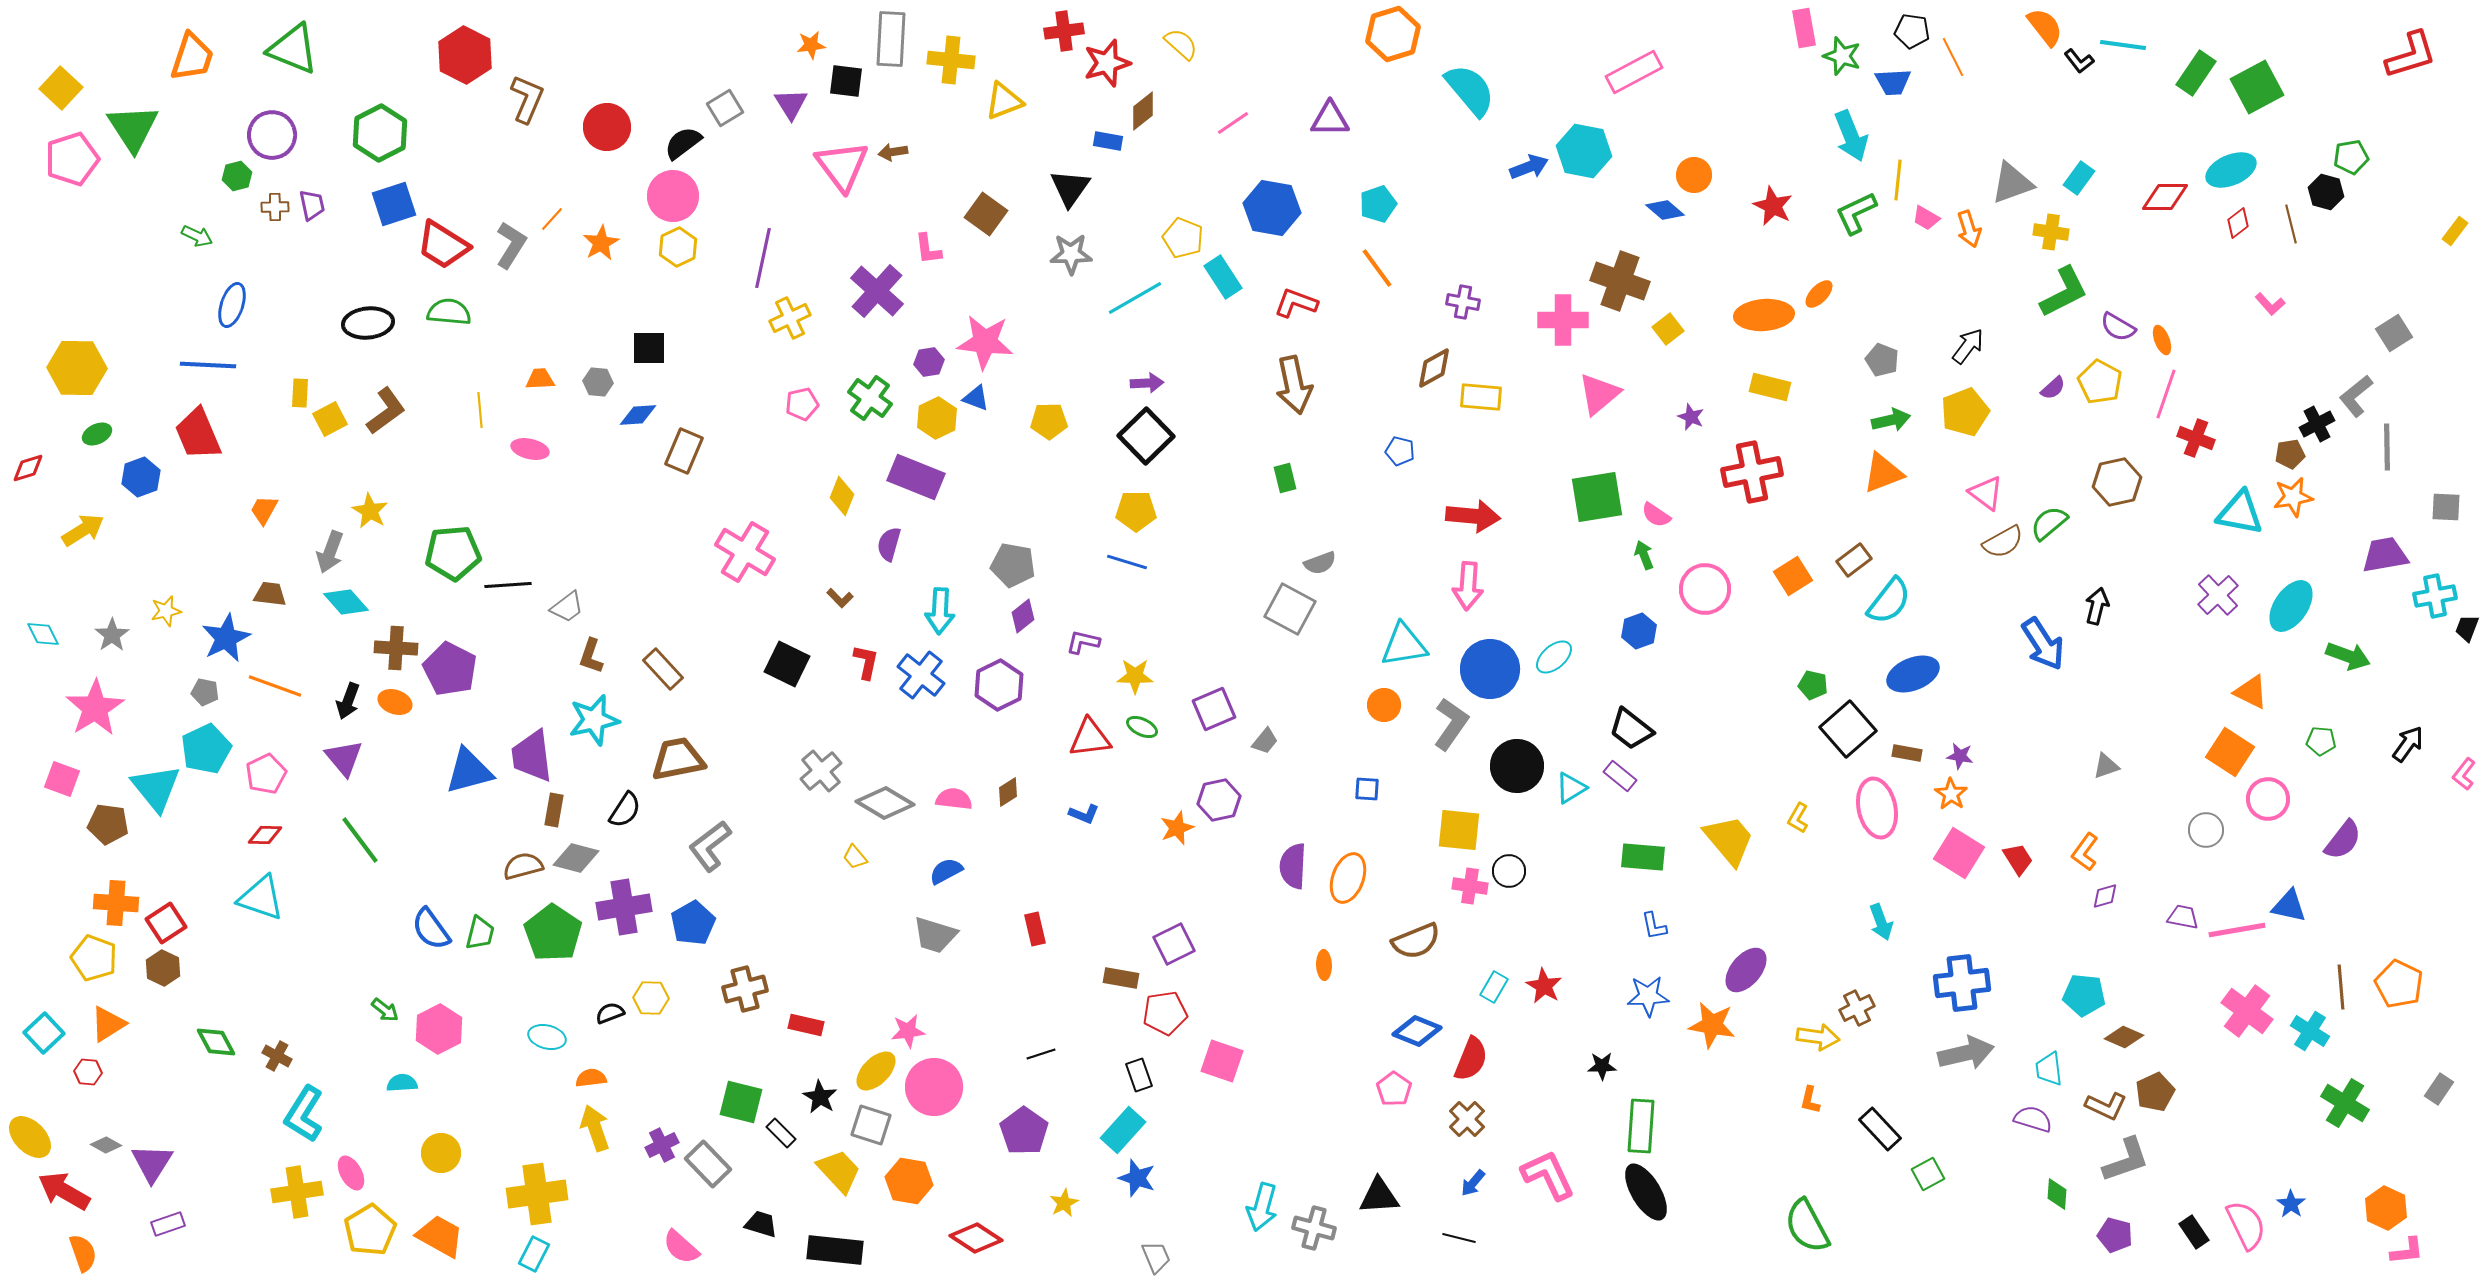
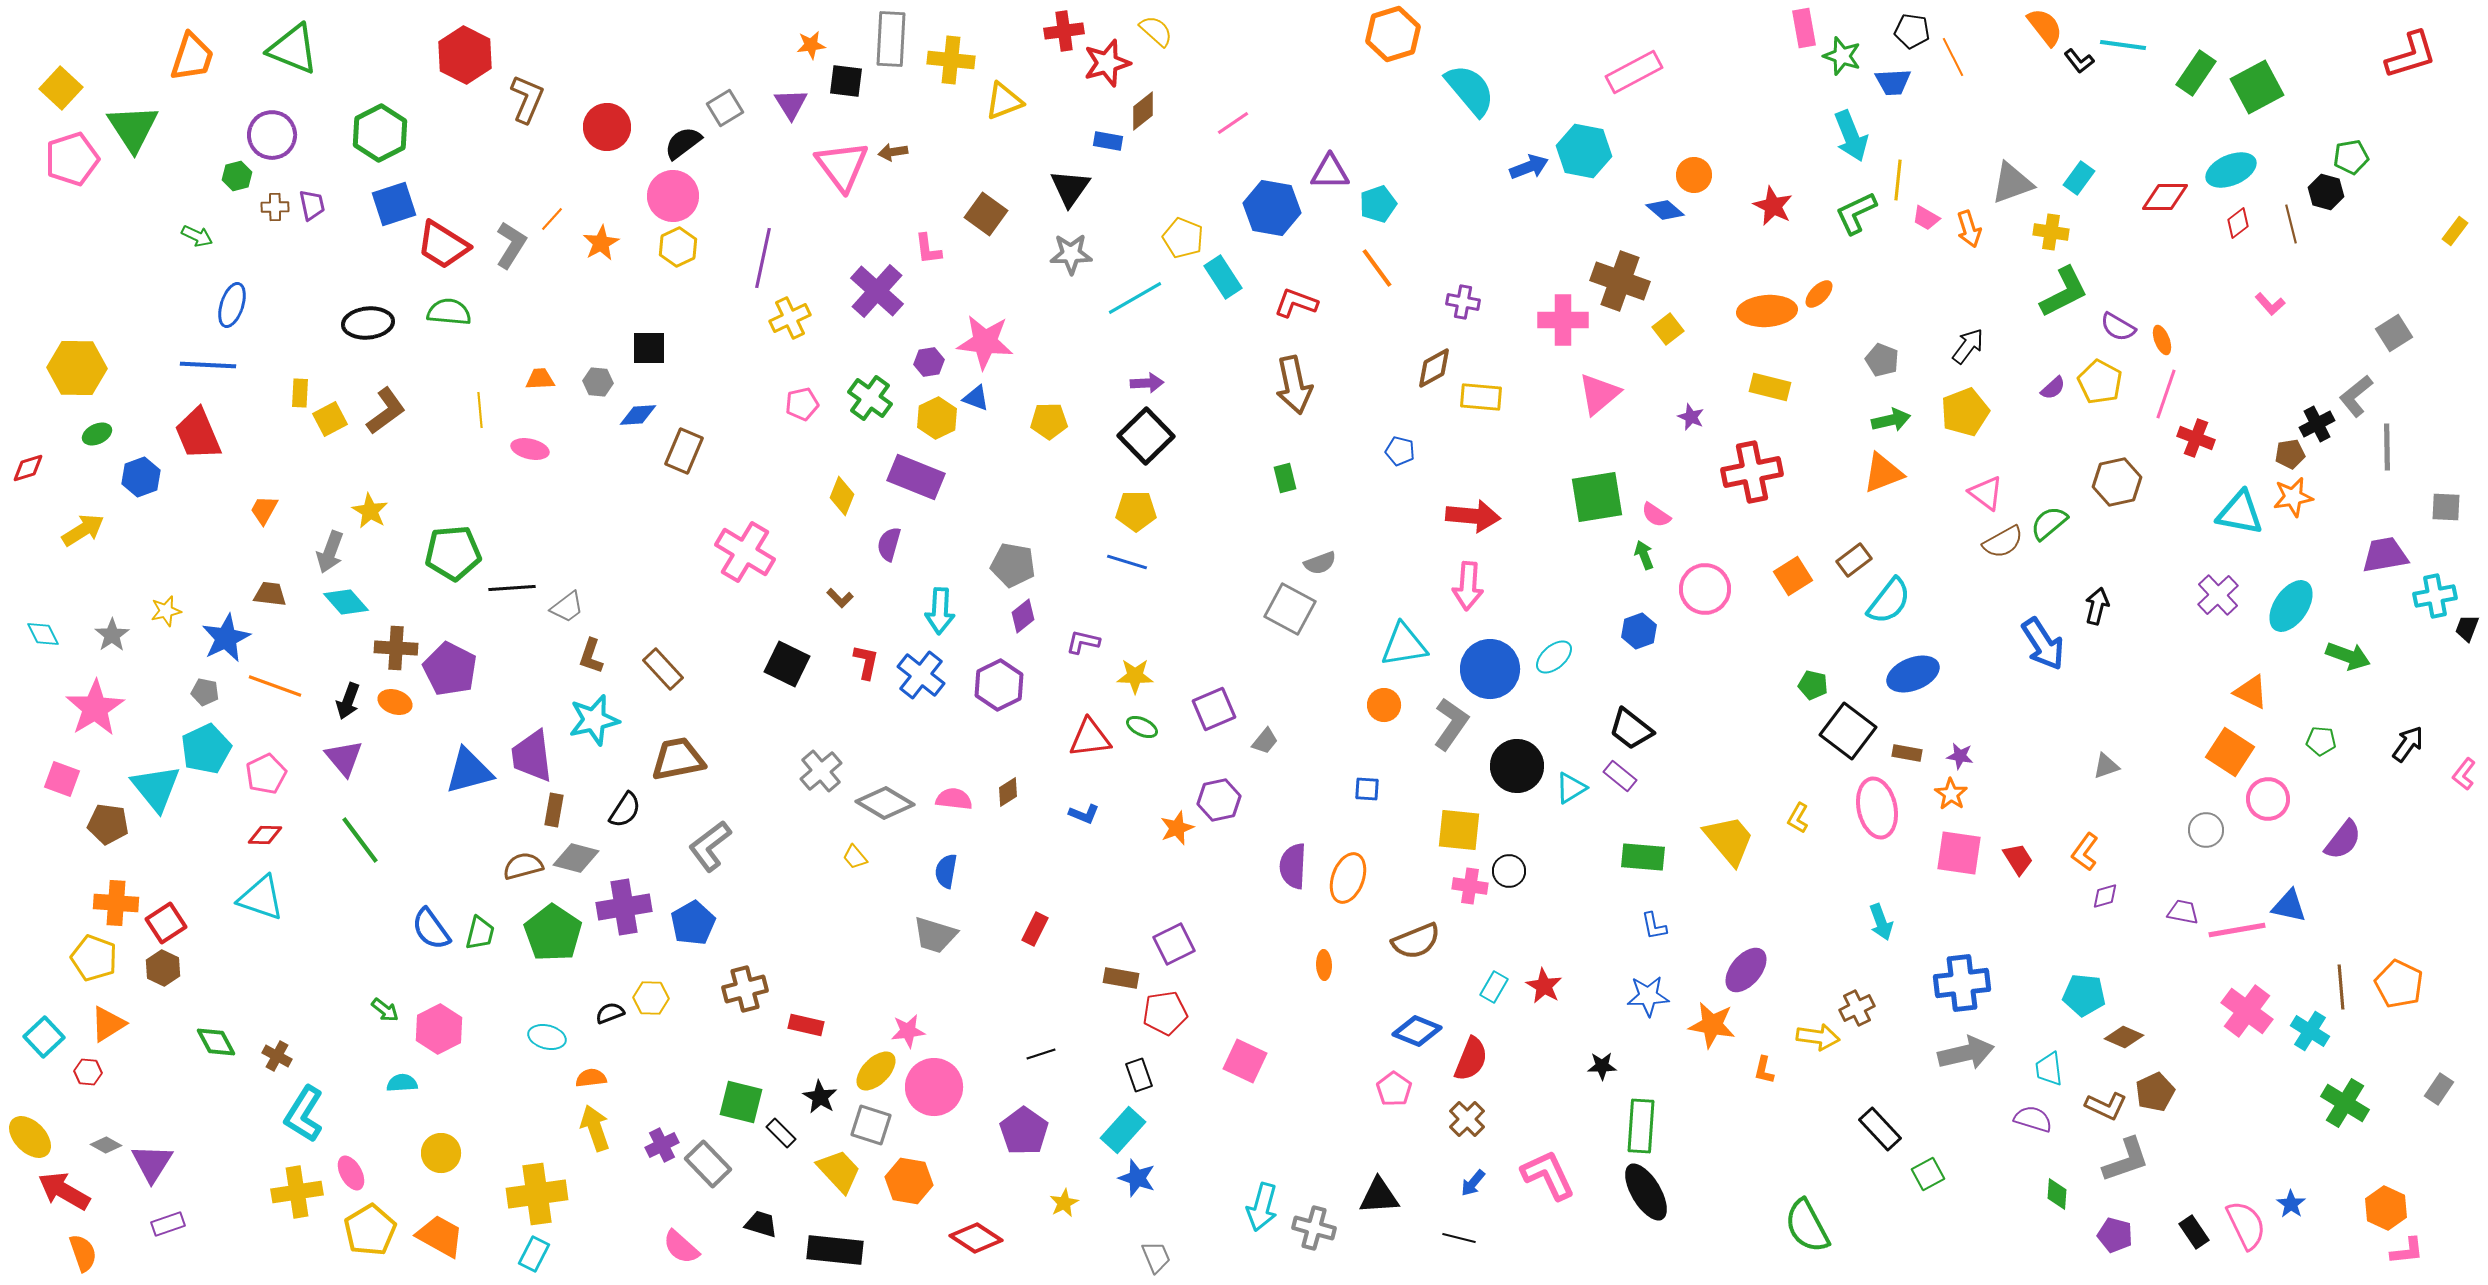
yellow semicircle at (1181, 44): moved 25 px left, 13 px up
purple triangle at (1330, 119): moved 53 px down
orange ellipse at (1764, 315): moved 3 px right, 4 px up
black line at (508, 585): moved 4 px right, 3 px down
black square at (1848, 729): moved 2 px down; rotated 12 degrees counterclockwise
pink square at (1959, 853): rotated 24 degrees counterclockwise
blue semicircle at (946, 871): rotated 52 degrees counterclockwise
purple trapezoid at (2183, 917): moved 5 px up
red rectangle at (1035, 929): rotated 40 degrees clockwise
cyan square at (44, 1033): moved 4 px down
pink square at (1222, 1061): moved 23 px right; rotated 6 degrees clockwise
orange L-shape at (1810, 1100): moved 46 px left, 30 px up
